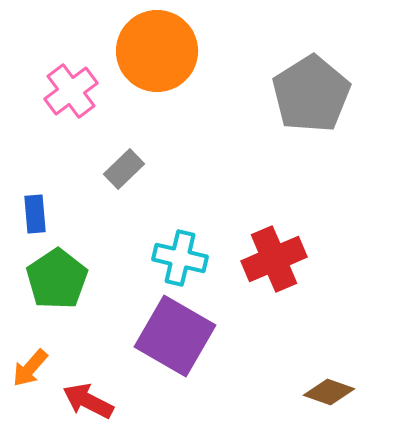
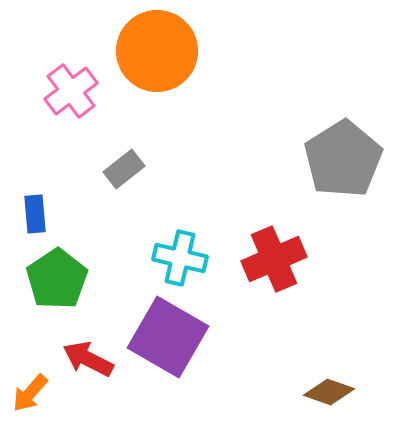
gray pentagon: moved 32 px right, 65 px down
gray rectangle: rotated 6 degrees clockwise
purple square: moved 7 px left, 1 px down
orange arrow: moved 25 px down
red arrow: moved 42 px up
